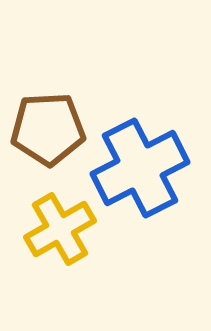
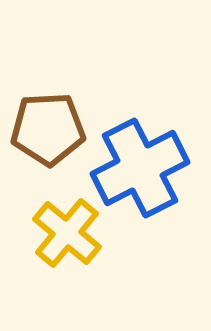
yellow cross: moved 7 px right, 4 px down; rotated 20 degrees counterclockwise
